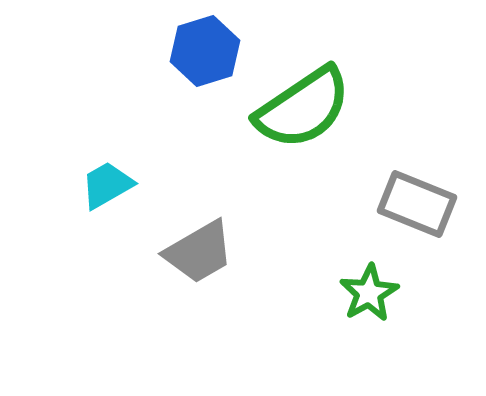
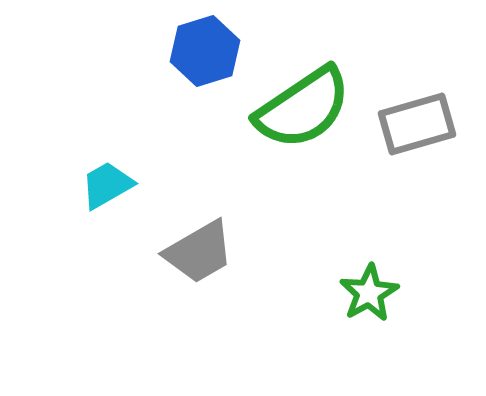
gray rectangle: moved 80 px up; rotated 38 degrees counterclockwise
